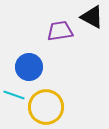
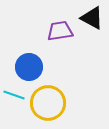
black triangle: moved 1 px down
yellow circle: moved 2 px right, 4 px up
